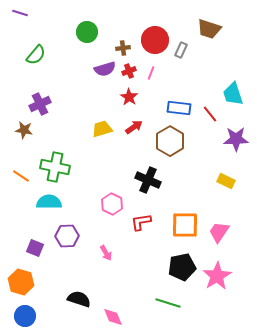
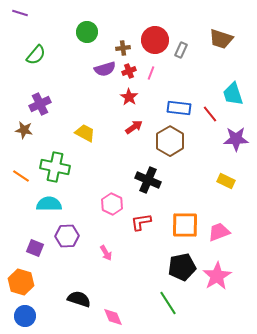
brown trapezoid: moved 12 px right, 10 px down
yellow trapezoid: moved 17 px left, 4 px down; rotated 45 degrees clockwise
cyan semicircle: moved 2 px down
pink trapezoid: rotated 35 degrees clockwise
green line: rotated 40 degrees clockwise
